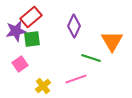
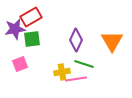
red rectangle: rotated 10 degrees clockwise
purple diamond: moved 2 px right, 14 px down
purple star: moved 1 px left, 2 px up
green line: moved 7 px left, 6 px down
pink square: rotated 14 degrees clockwise
pink line: rotated 10 degrees clockwise
yellow cross: moved 19 px right, 14 px up; rotated 28 degrees clockwise
